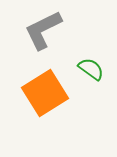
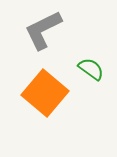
orange square: rotated 18 degrees counterclockwise
